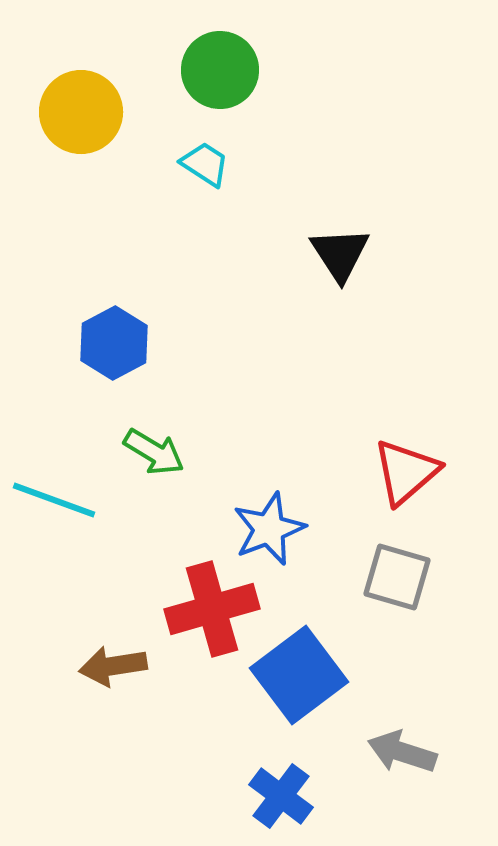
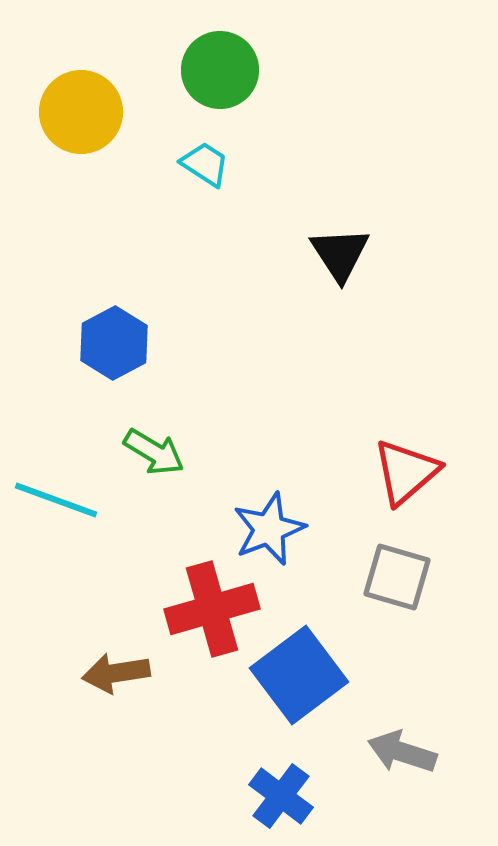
cyan line: moved 2 px right
brown arrow: moved 3 px right, 7 px down
